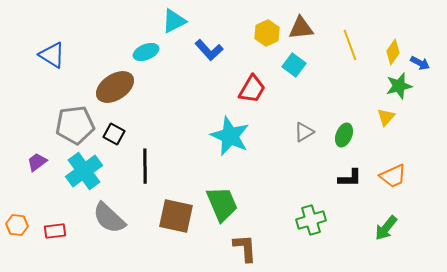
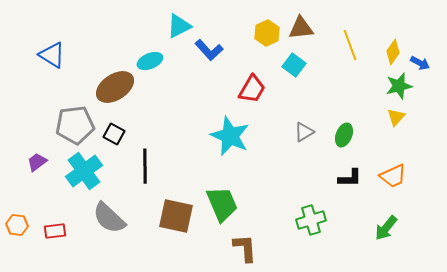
cyan triangle: moved 5 px right, 5 px down
cyan ellipse: moved 4 px right, 9 px down
yellow triangle: moved 10 px right
